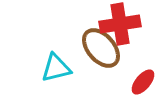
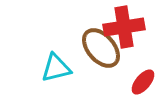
red cross: moved 4 px right, 3 px down
